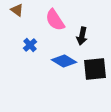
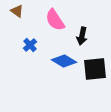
brown triangle: moved 1 px down
